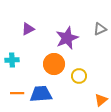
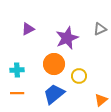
cyan cross: moved 5 px right, 10 px down
blue trapezoid: moved 13 px right; rotated 35 degrees counterclockwise
